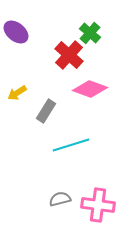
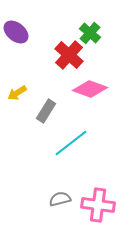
cyan line: moved 2 px up; rotated 21 degrees counterclockwise
